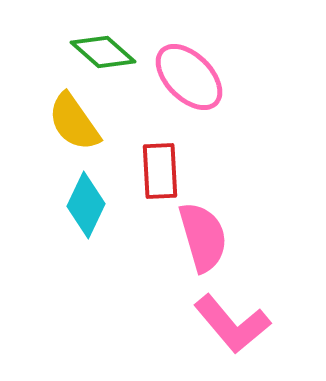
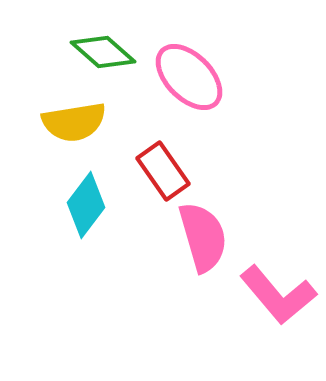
yellow semicircle: rotated 64 degrees counterclockwise
red rectangle: moved 3 px right; rotated 32 degrees counterclockwise
cyan diamond: rotated 12 degrees clockwise
pink L-shape: moved 46 px right, 29 px up
